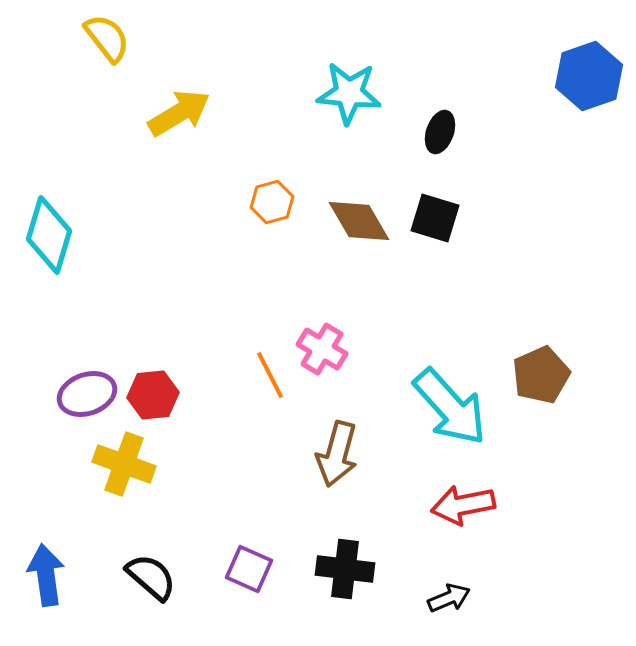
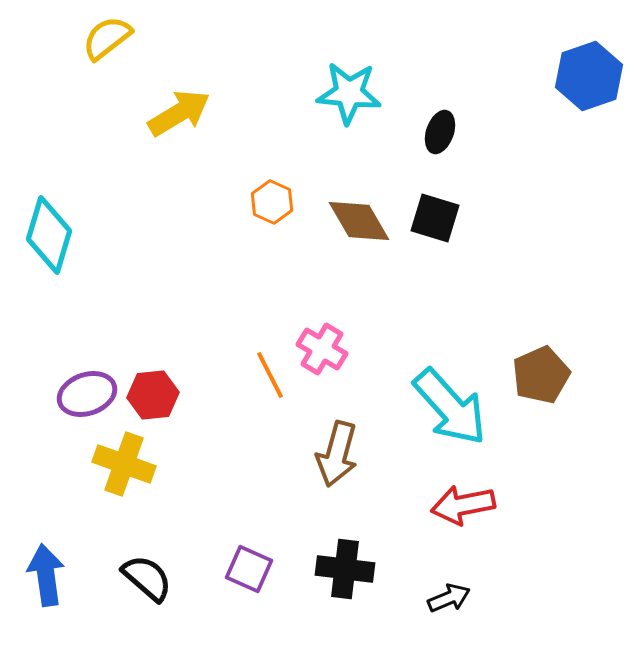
yellow semicircle: rotated 90 degrees counterclockwise
orange hexagon: rotated 21 degrees counterclockwise
black semicircle: moved 4 px left, 1 px down
